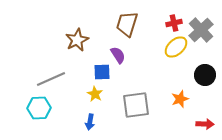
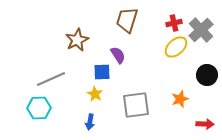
brown trapezoid: moved 4 px up
black circle: moved 2 px right
